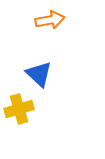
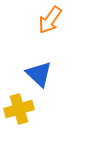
orange arrow: rotated 136 degrees clockwise
